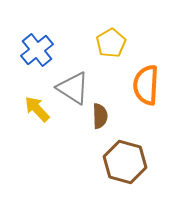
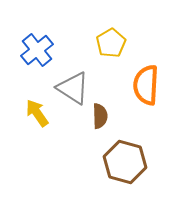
yellow arrow: moved 4 px down; rotated 8 degrees clockwise
